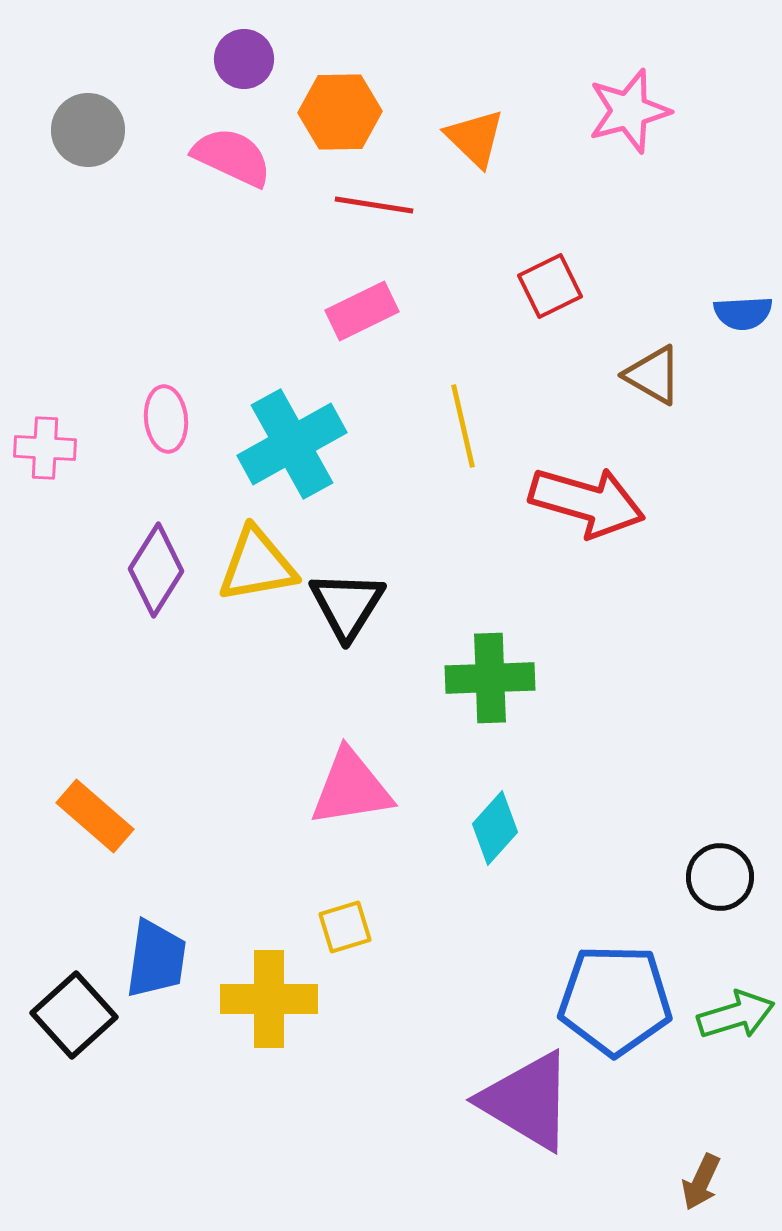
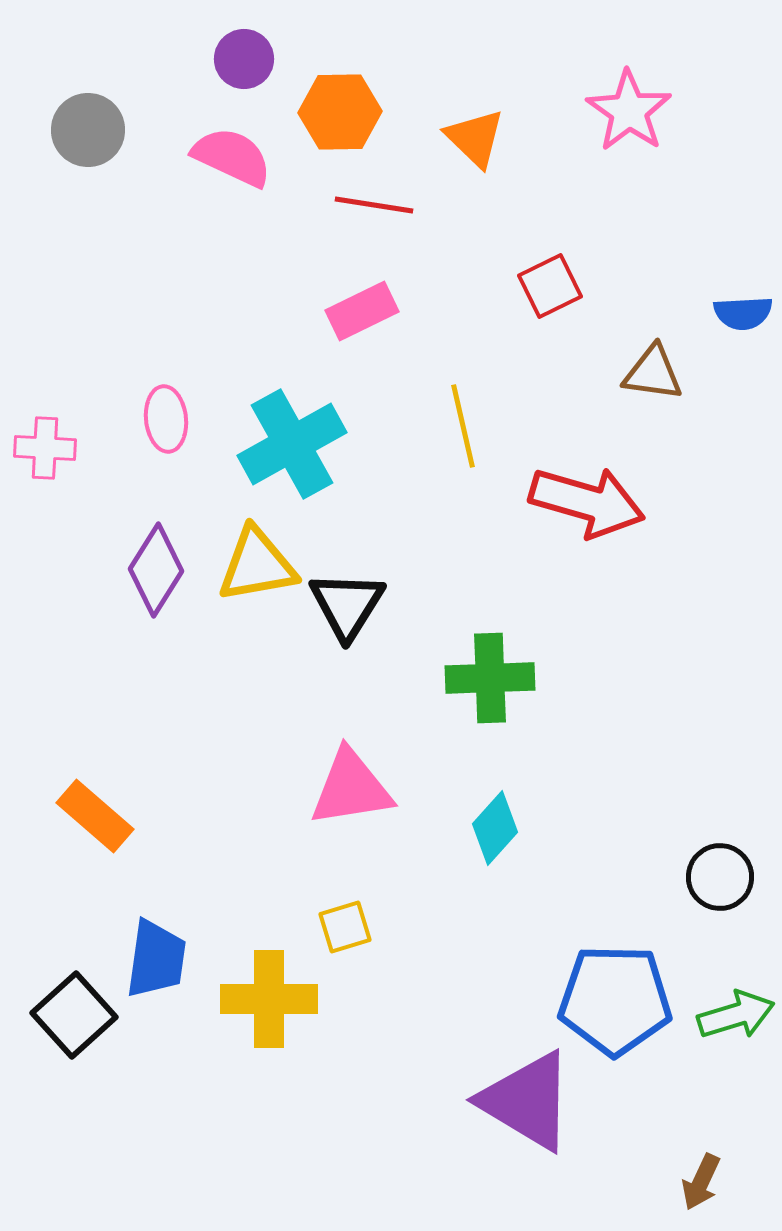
pink star: rotated 22 degrees counterclockwise
brown triangle: moved 2 px up; rotated 22 degrees counterclockwise
